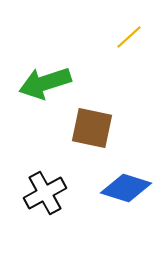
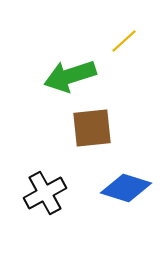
yellow line: moved 5 px left, 4 px down
green arrow: moved 25 px right, 7 px up
brown square: rotated 18 degrees counterclockwise
